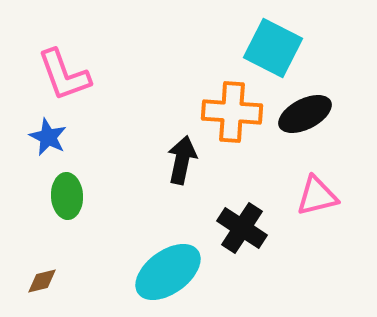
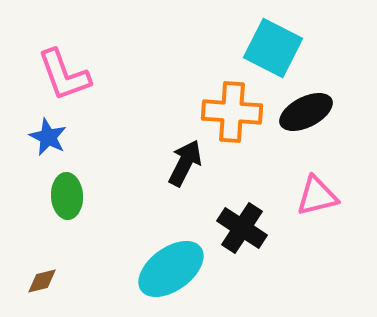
black ellipse: moved 1 px right, 2 px up
black arrow: moved 3 px right, 3 px down; rotated 15 degrees clockwise
cyan ellipse: moved 3 px right, 3 px up
